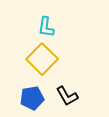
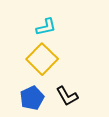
cyan L-shape: rotated 110 degrees counterclockwise
blue pentagon: rotated 15 degrees counterclockwise
